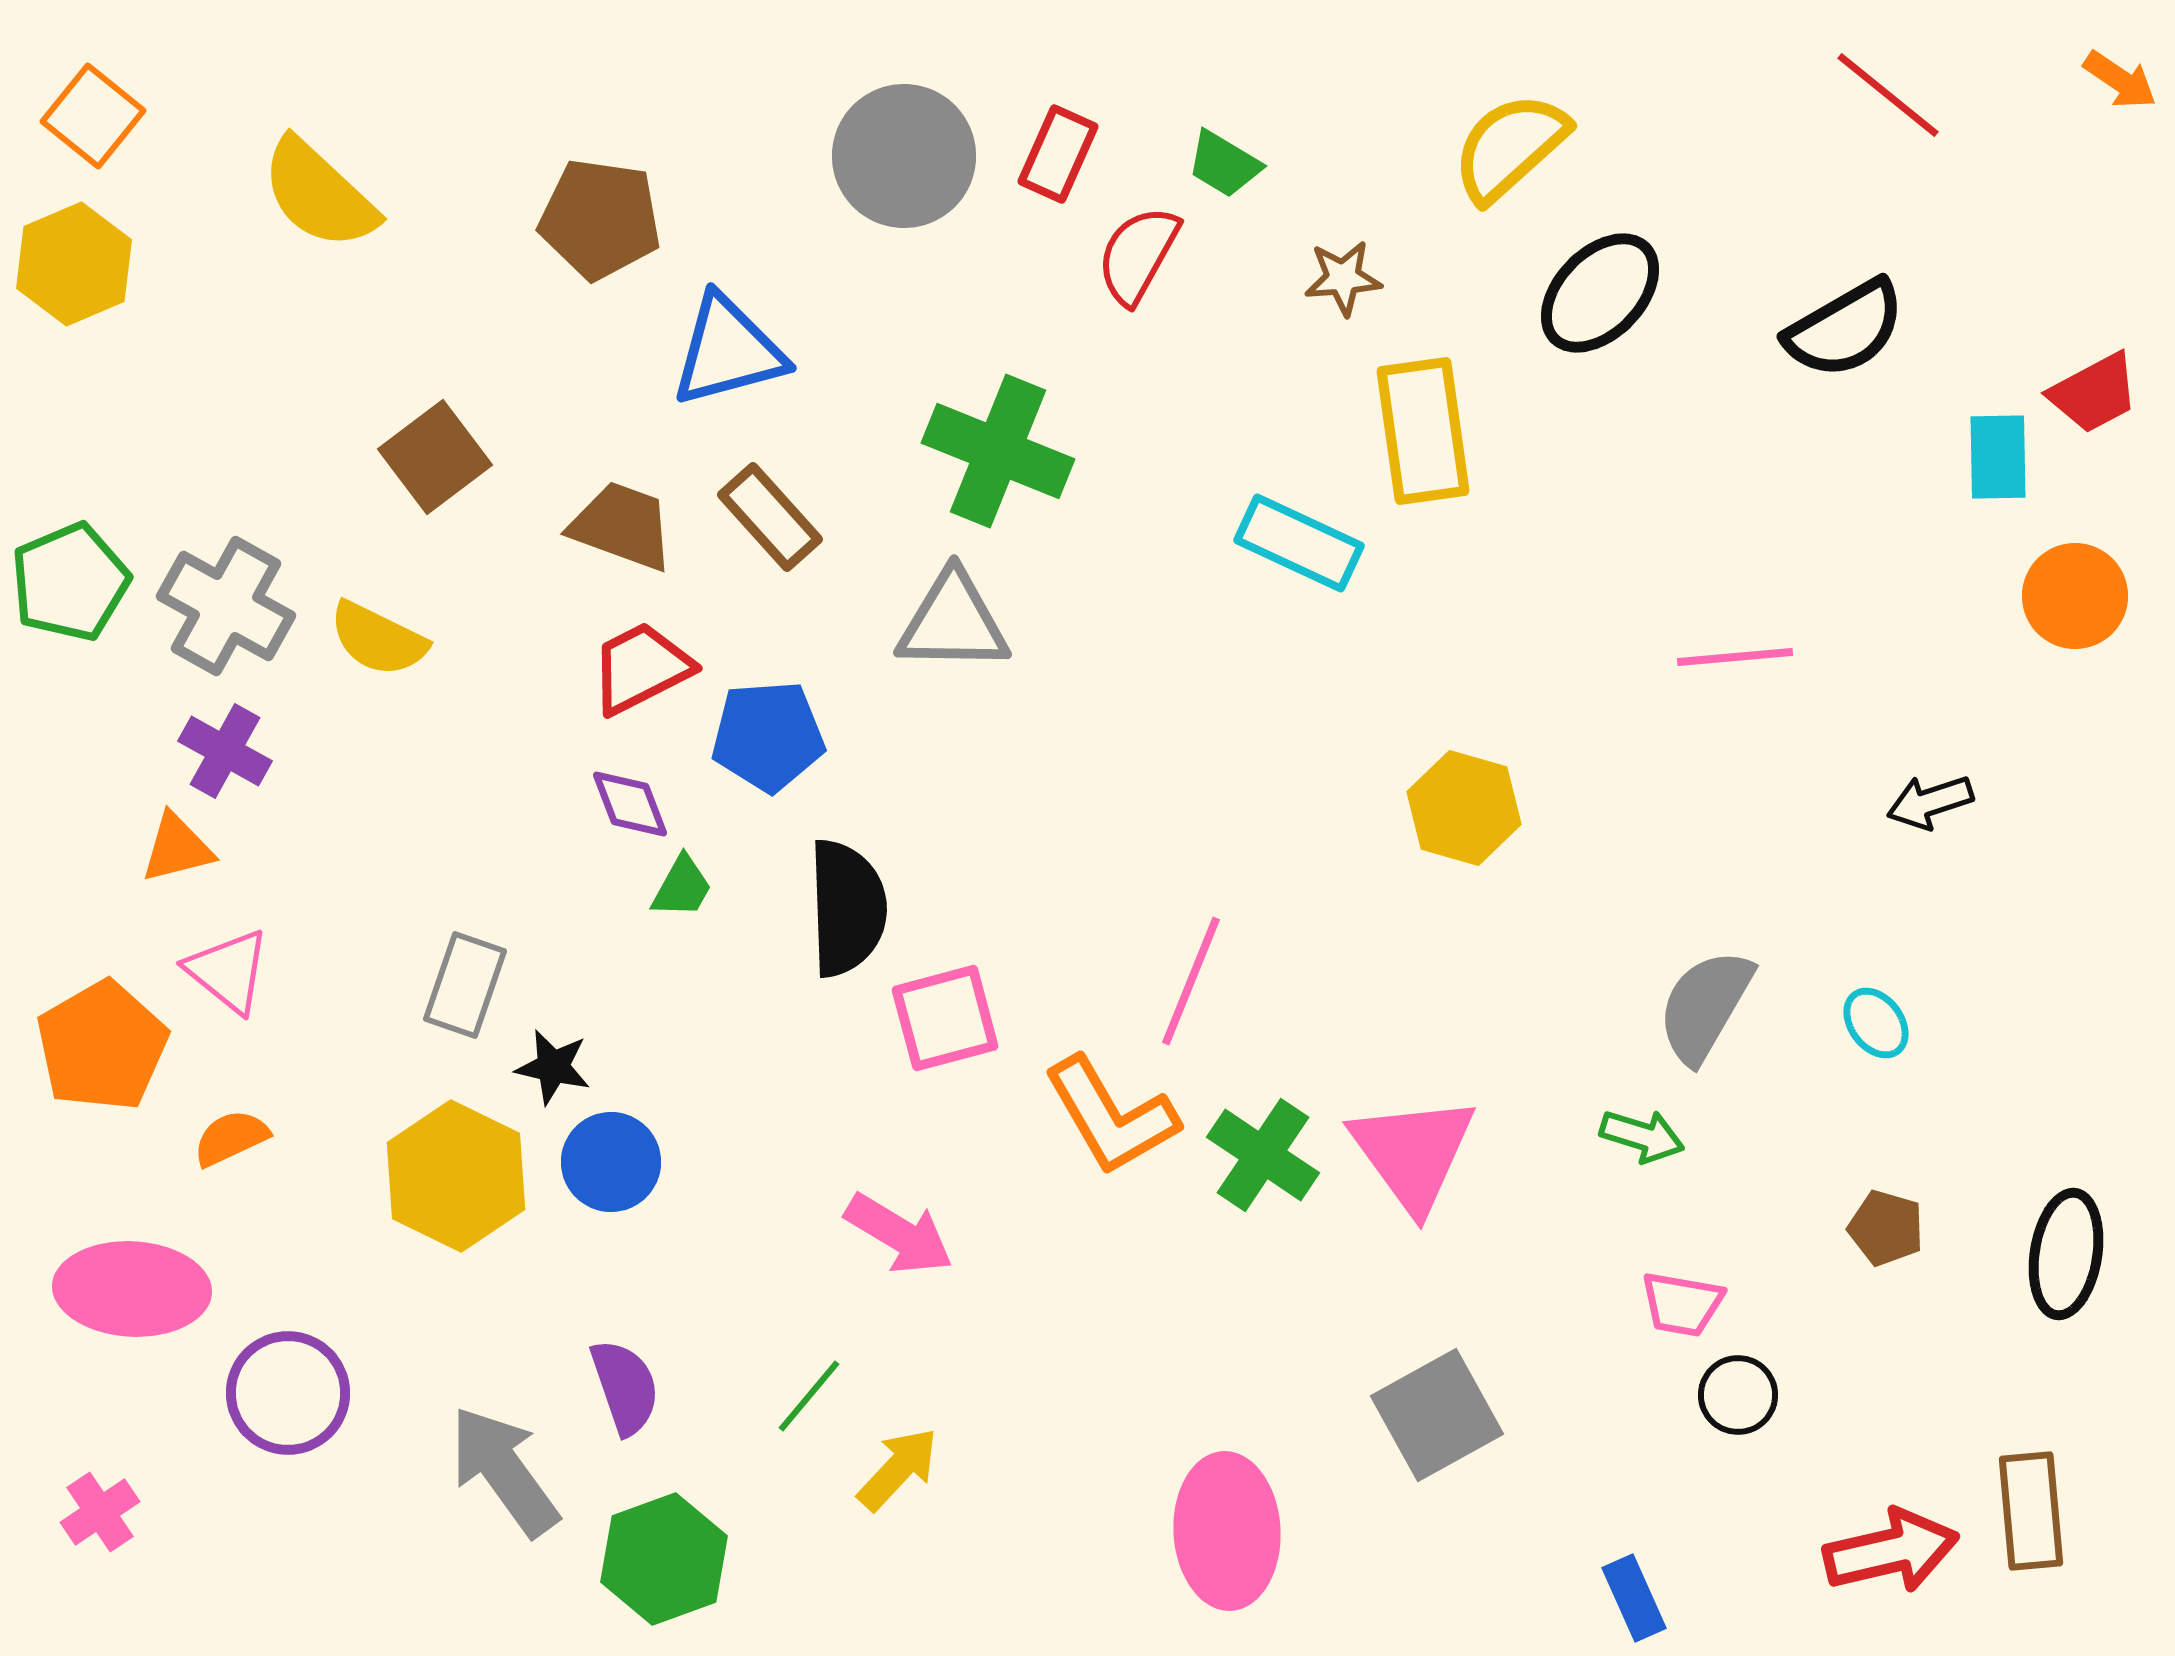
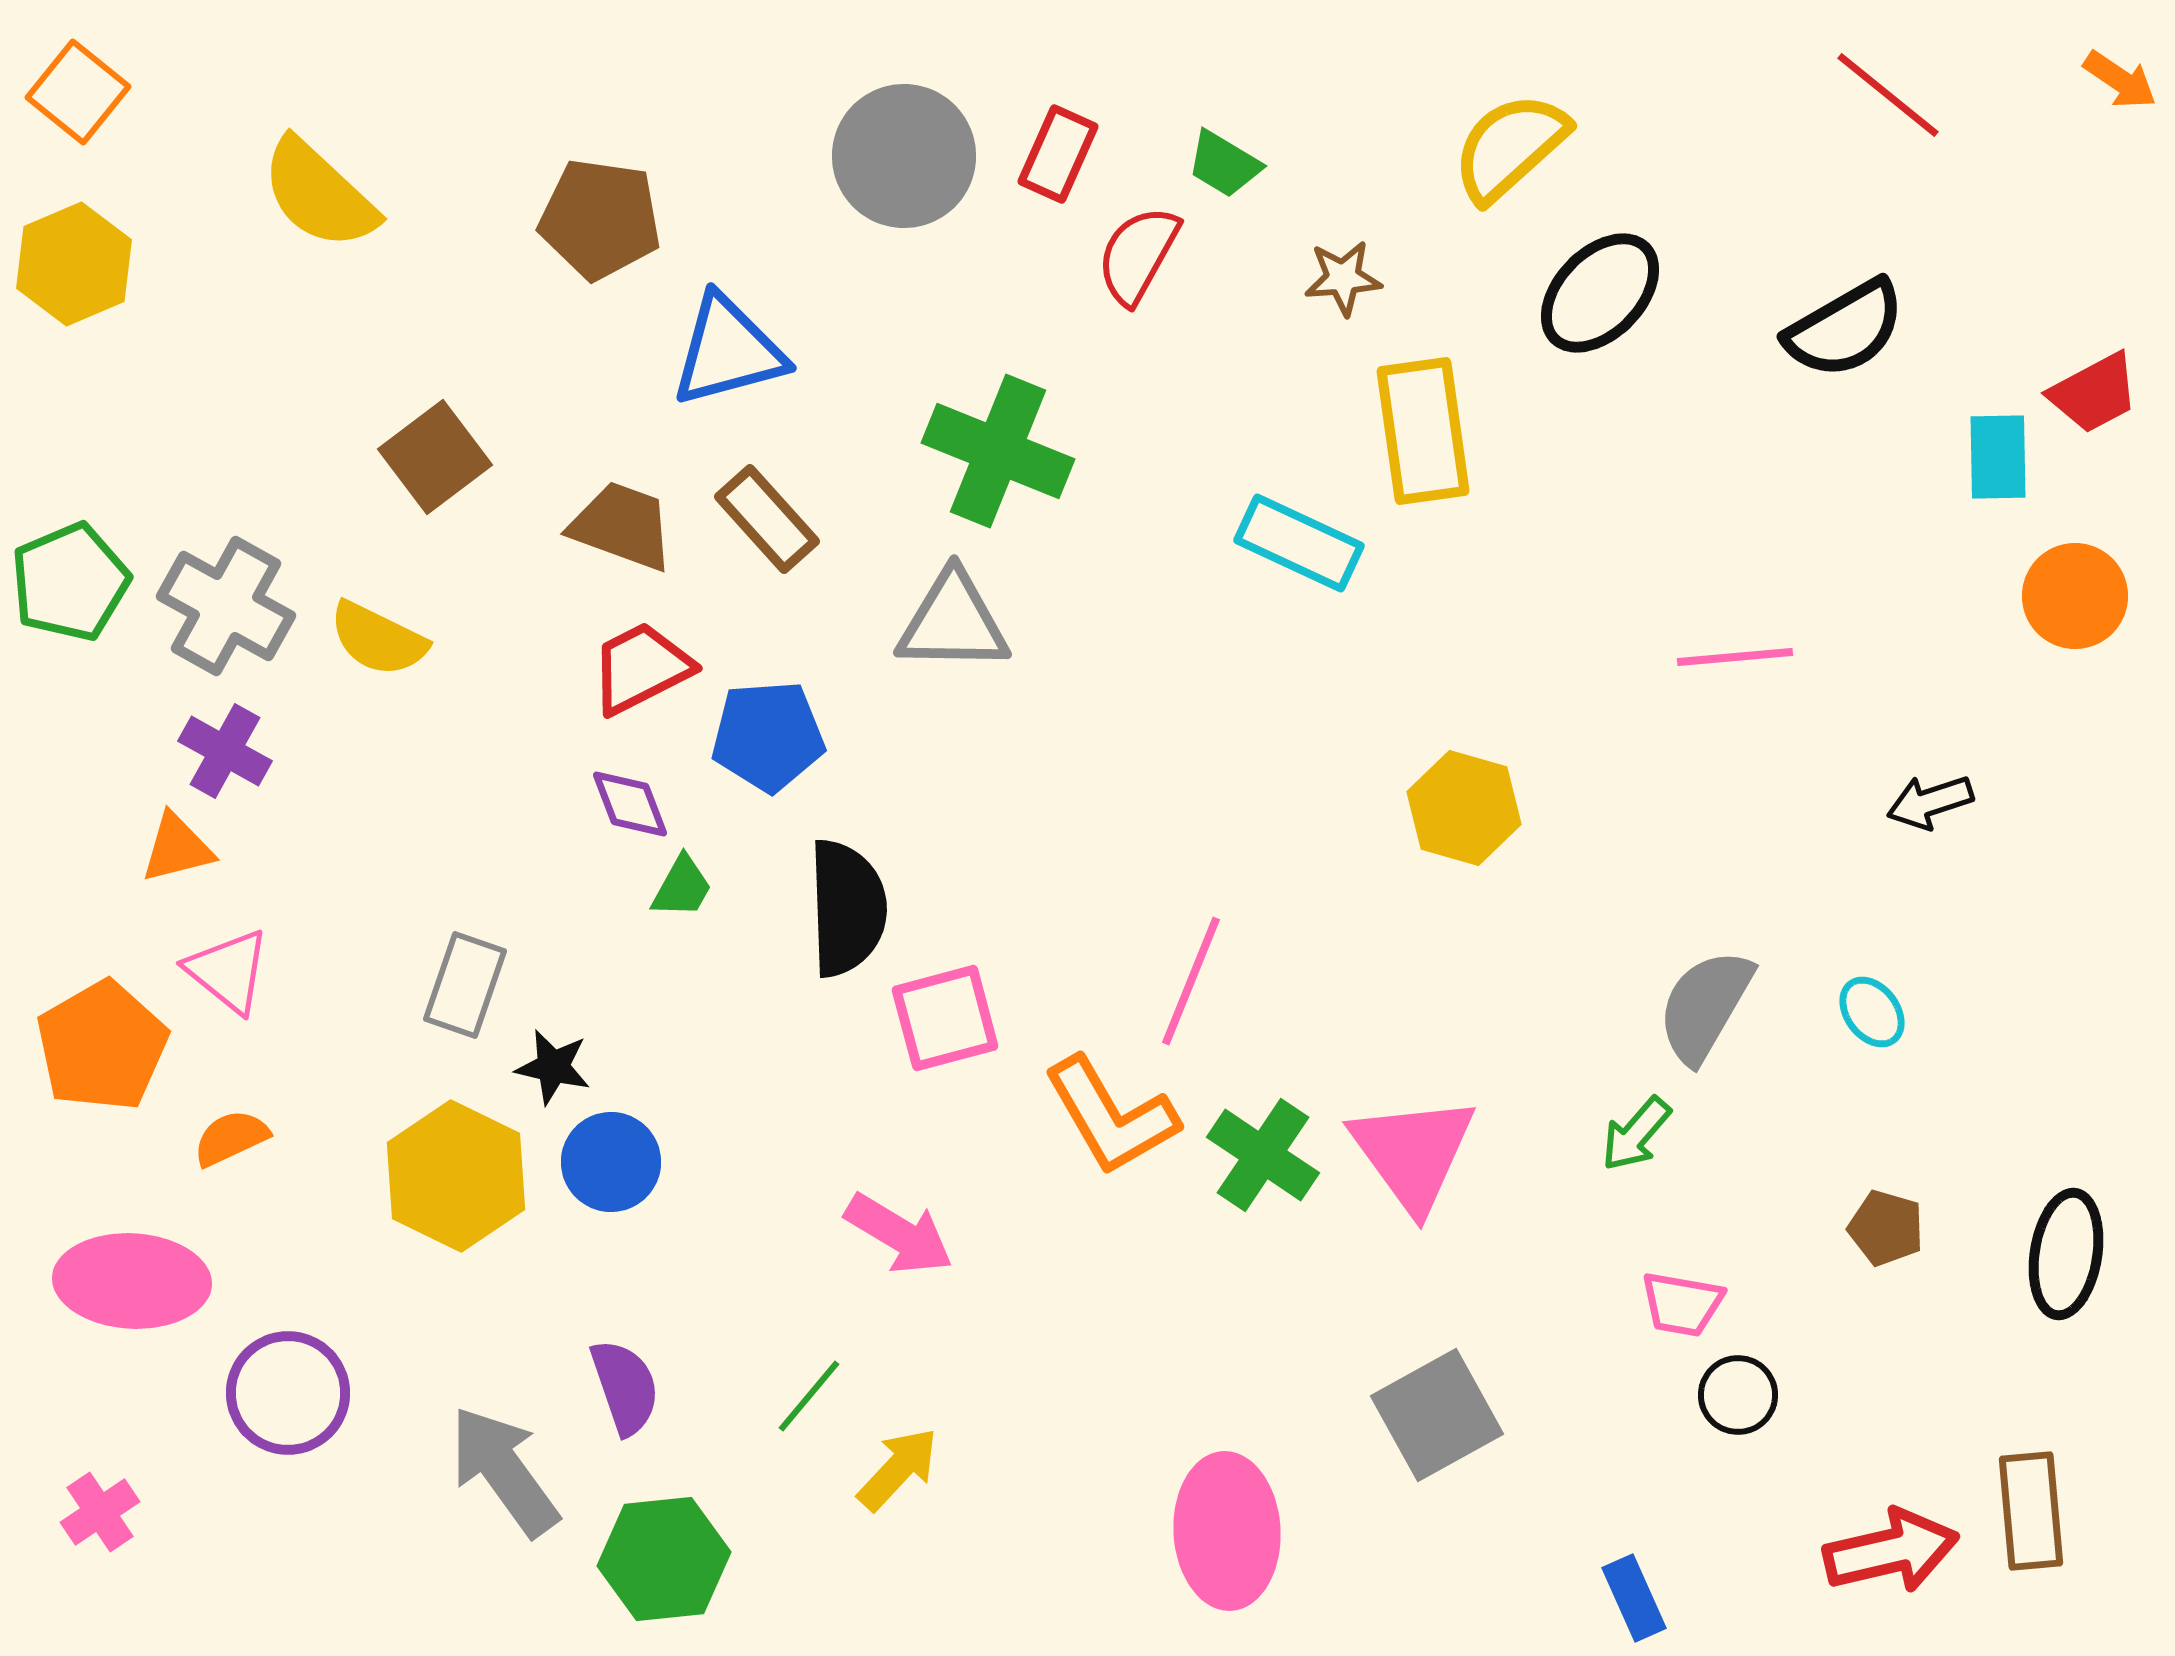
orange square at (93, 116): moved 15 px left, 24 px up
brown rectangle at (770, 517): moved 3 px left, 2 px down
cyan ellipse at (1876, 1023): moved 4 px left, 11 px up
green arrow at (1642, 1136): moved 6 px left, 2 px up; rotated 114 degrees clockwise
pink ellipse at (132, 1289): moved 8 px up
green hexagon at (664, 1559): rotated 14 degrees clockwise
